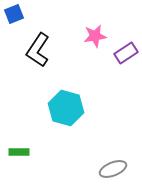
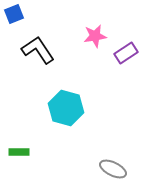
black L-shape: rotated 112 degrees clockwise
gray ellipse: rotated 48 degrees clockwise
